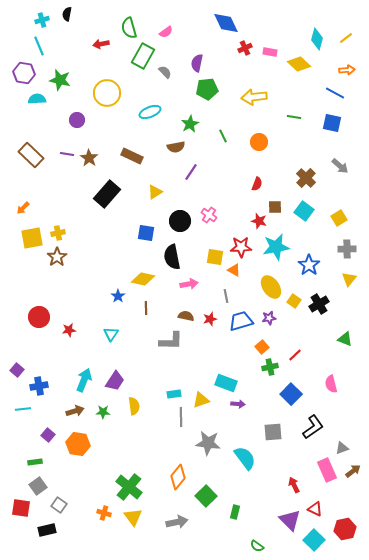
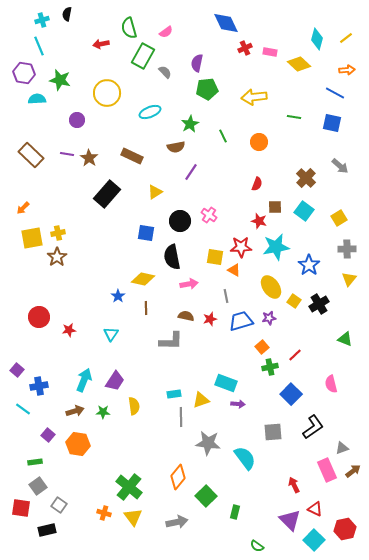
cyan line at (23, 409): rotated 42 degrees clockwise
